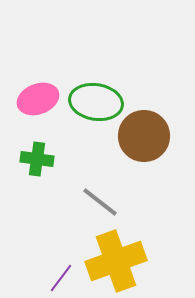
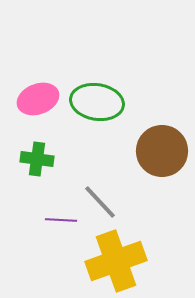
green ellipse: moved 1 px right
brown circle: moved 18 px right, 15 px down
gray line: rotated 9 degrees clockwise
purple line: moved 58 px up; rotated 56 degrees clockwise
